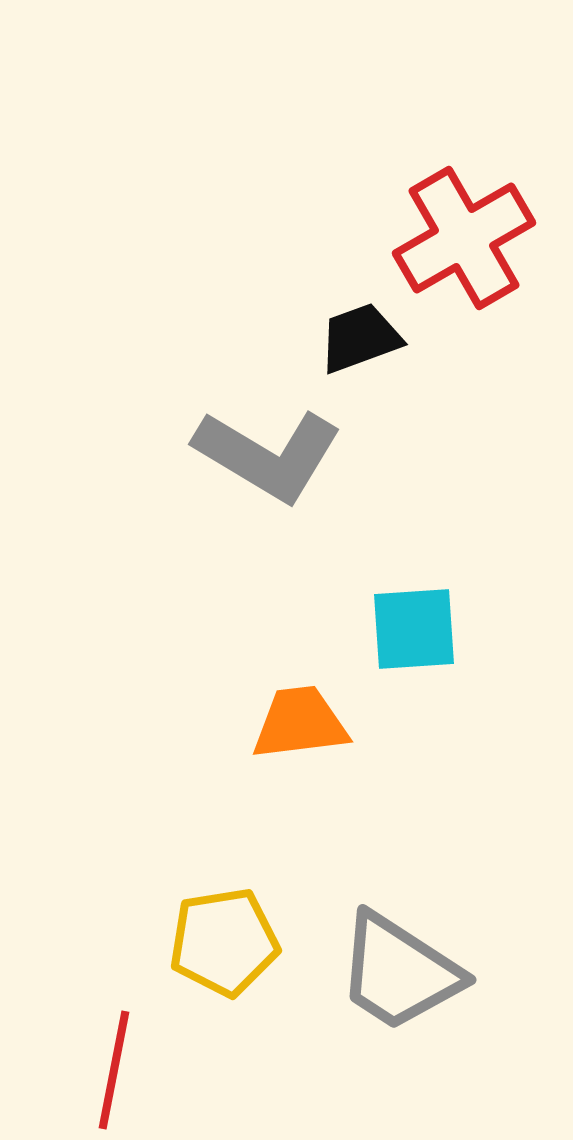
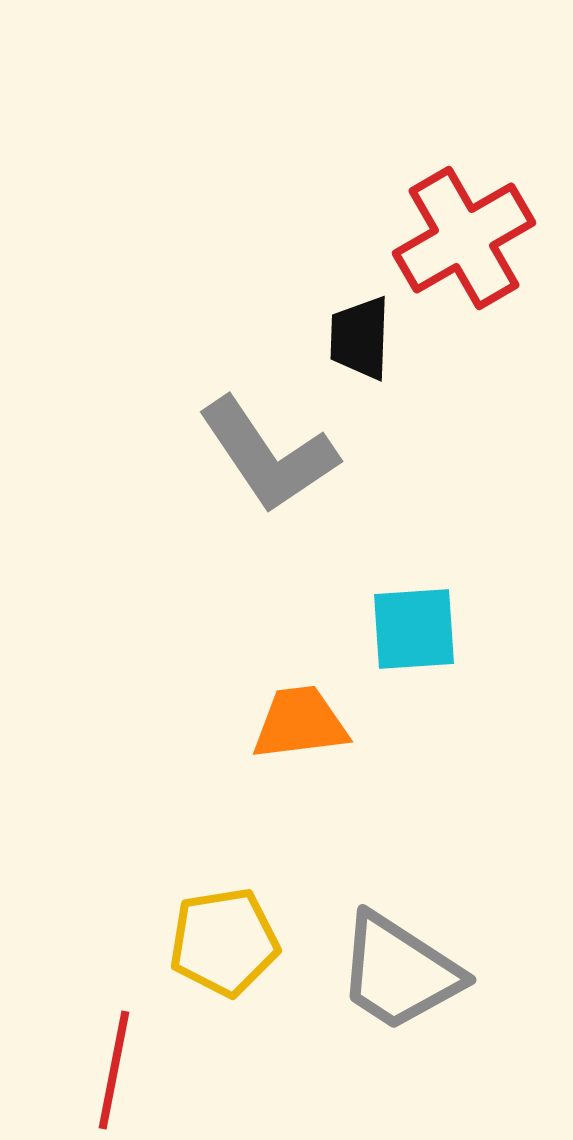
black trapezoid: rotated 68 degrees counterclockwise
gray L-shape: rotated 25 degrees clockwise
